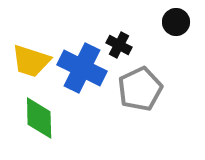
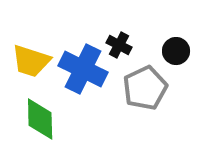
black circle: moved 29 px down
blue cross: moved 1 px right, 1 px down
gray pentagon: moved 5 px right, 1 px up
green diamond: moved 1 px right, 1 px down
